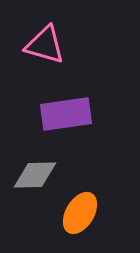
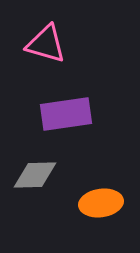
pink triangle: moved 1 px right, 1 px up
orange ellipse: moved 21 px right, 10 px up; rotated 51 degrees clockwise
